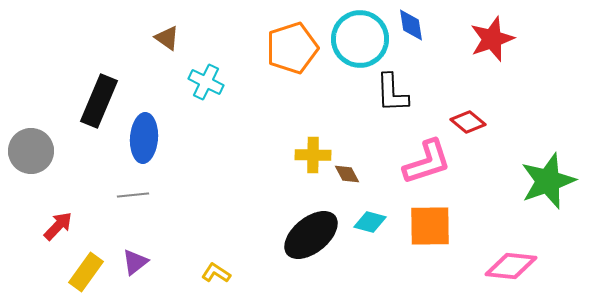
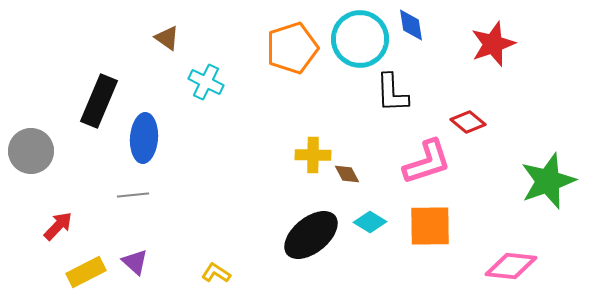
red star: moved 1 px right, 5 px down
cyan diamond: rotated 16 degrees clockwise
purple triangle: rotated 40 degrees counterclockwise
yellow rectangle: rotated 27 degrees clockwise
